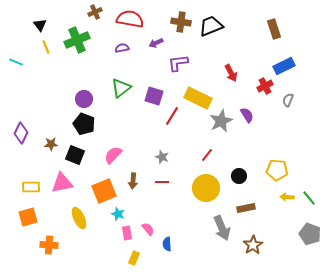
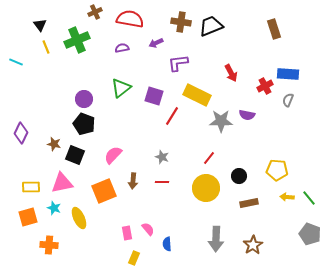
blue rectangle at (284, 66): moved 4 px right, 8 px down; rotated 30 degrees clockwise
yellow rectangle at (198, 98): moved 1 px left, 3 px up
purple semicircle at (247, 115): rotated 133 degrees clockwise
gray star at (221, 121): rotated 25 degrees clockwise
brown star at (51, 144): moved 3 px right; rotated 16 degrees clockwise
red line at (207, 155): moved 2 px right, 3 px down
brown rectangle at (246, 208): moved 3 px right, 5 px up
cyan star at (118, 214): moved 64 px left, 6 px up
gray arrow at (222, 228): moved 6 px left, 11 px down; rotated 25 degrees clockwise
